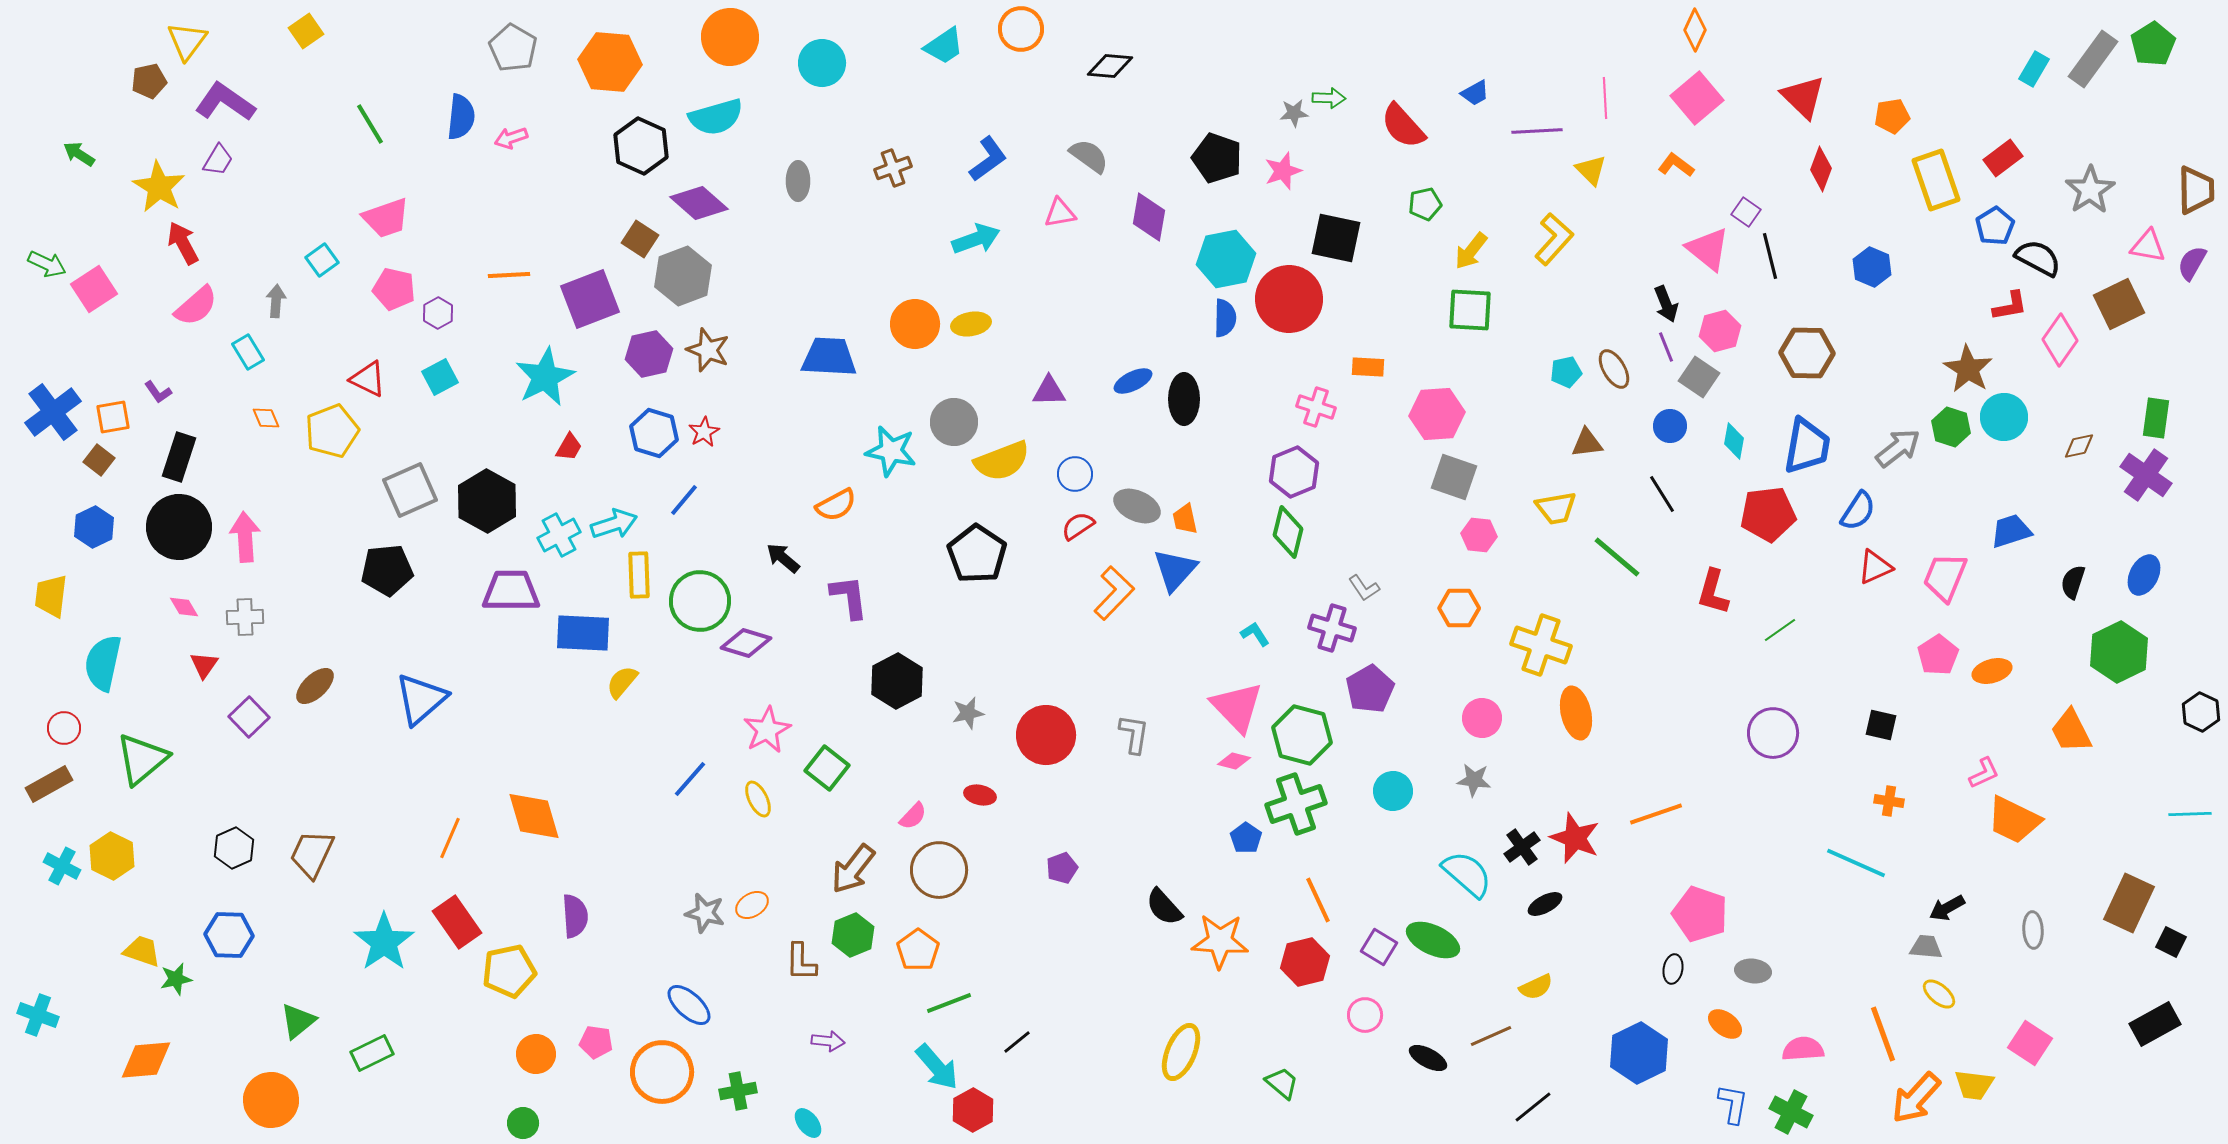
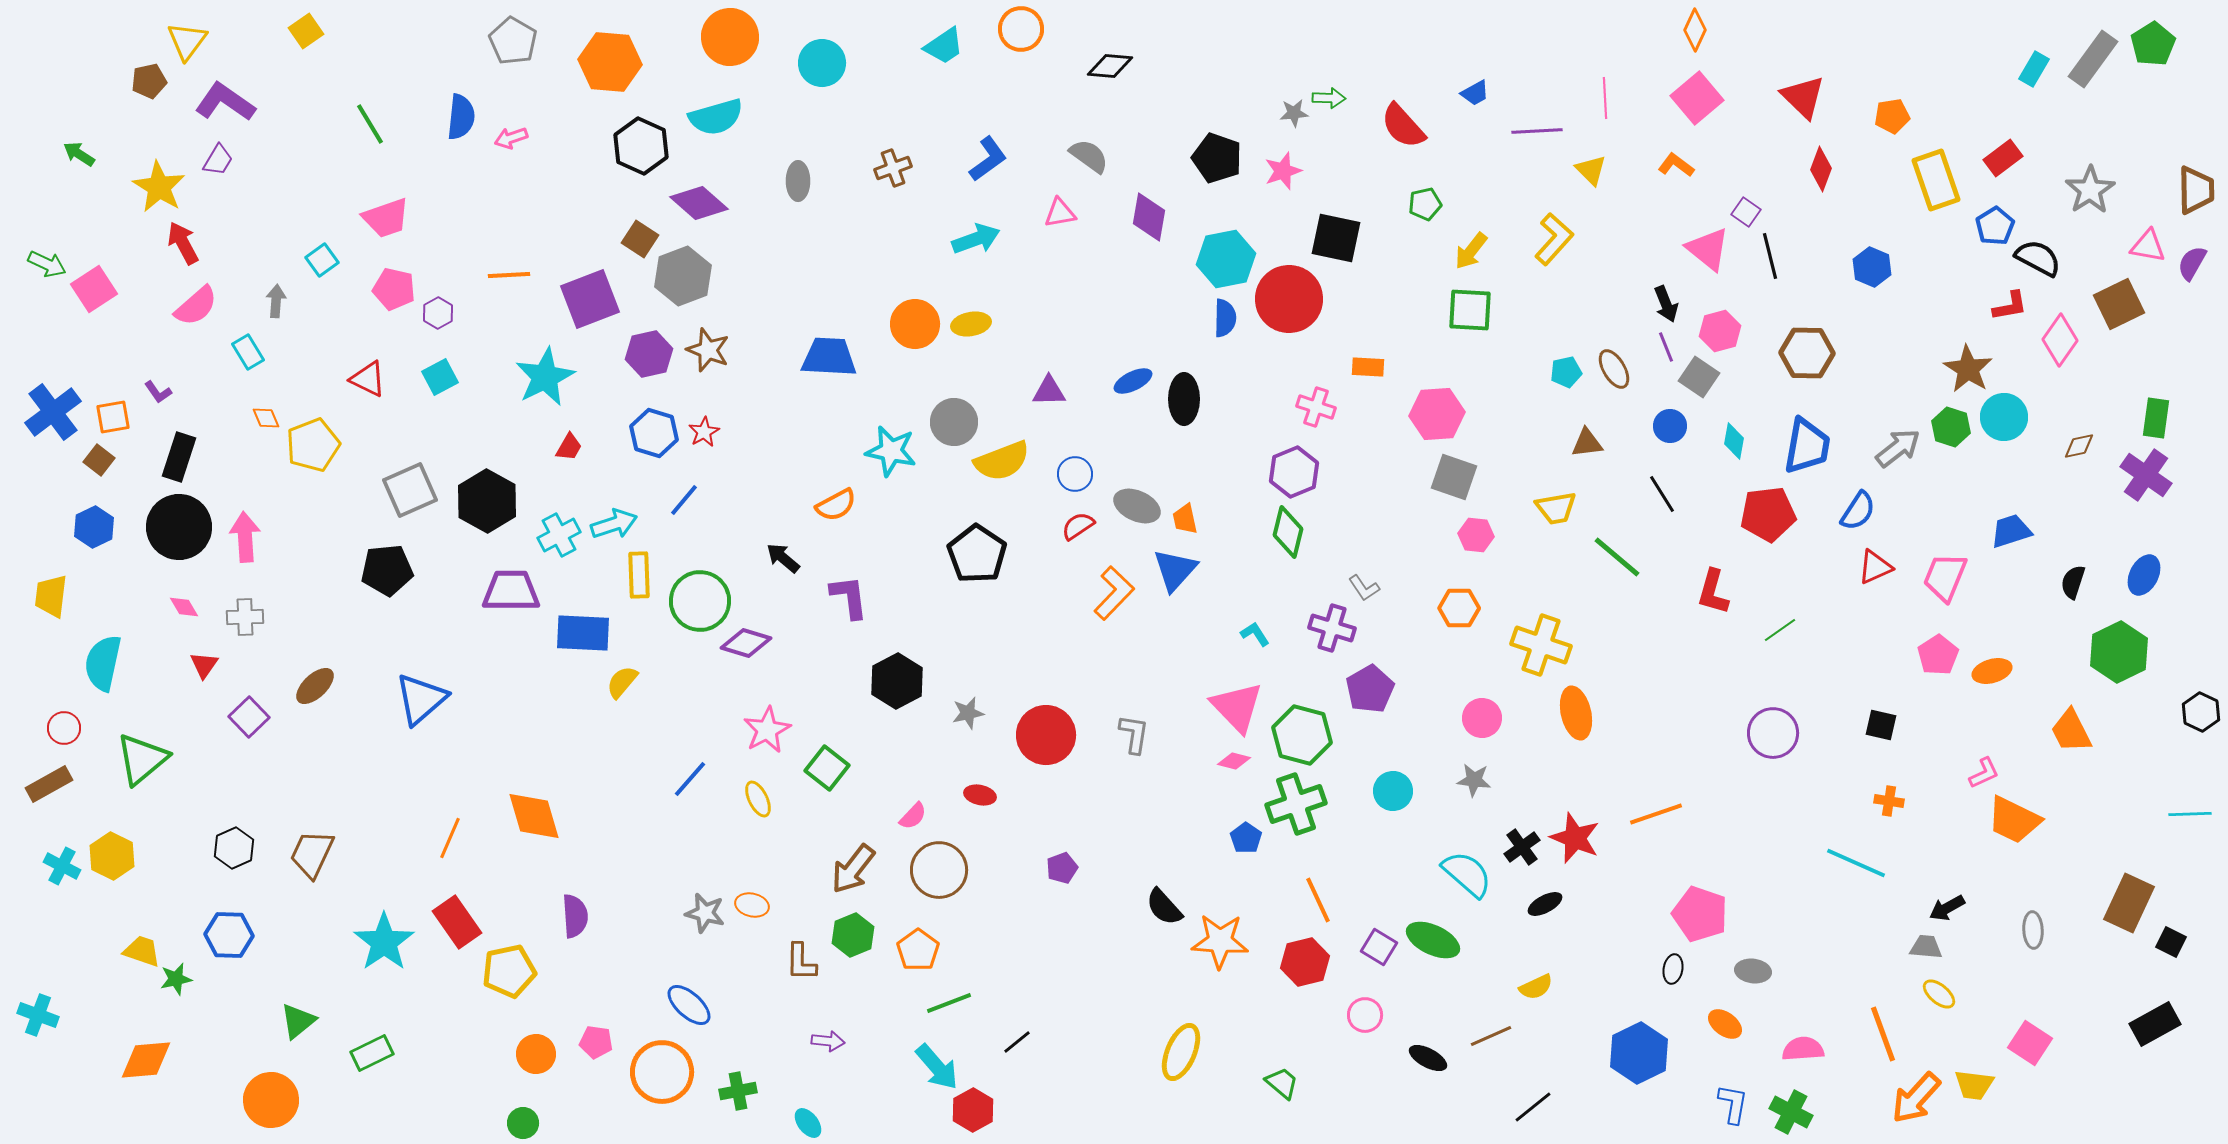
gray pentagon at (513, 48): moved 7 px up
yellow pentagon at (332, 431): moved 19 px left, 14 px down
pink hexagon at (1479, 535): moved 3 px left
orange ellipse at (752, 905): rotated 44 degrees clockwise
